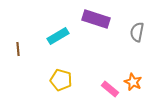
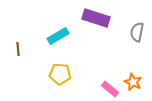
purple rectangle: moved 1 px up
yellow pentagon: moved 1 px left, 6 px up; rotated 10 degrees counterclockwise
